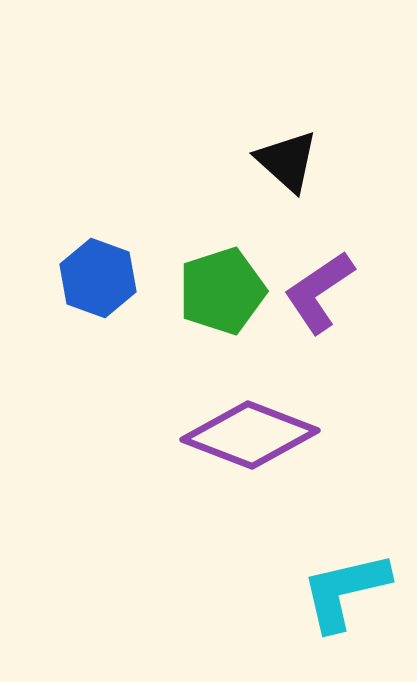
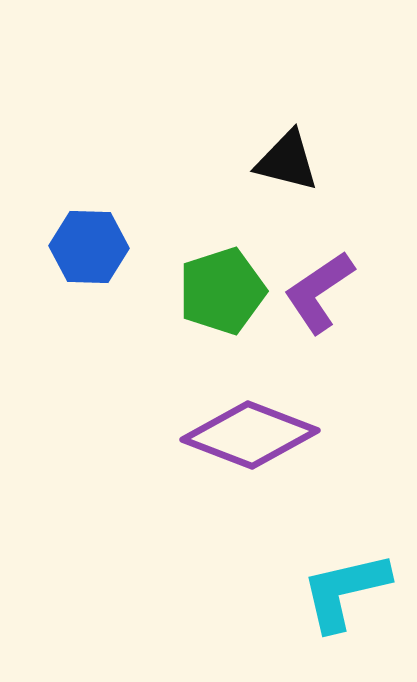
black triangle: rotated 28 degrees counterclockwise
blue hexagon: moved 9 px left, 31 px up; rotated 18 degrees counterclockwise
